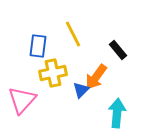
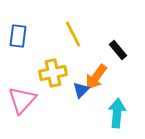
blue rectangle: moved 20 px left, 10 px up
